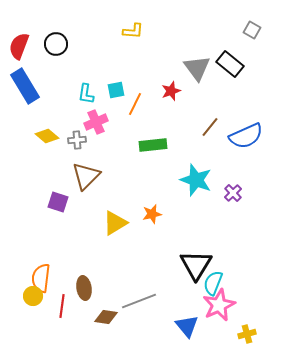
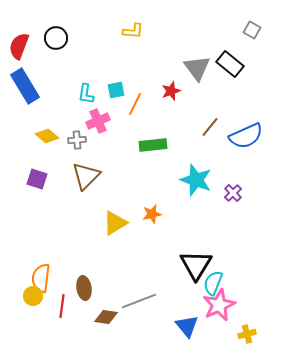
black circle: moved 6 px up
pink cross: moved 2 px right, 1 px up
purple square: moved 21 px left, 23 px up
